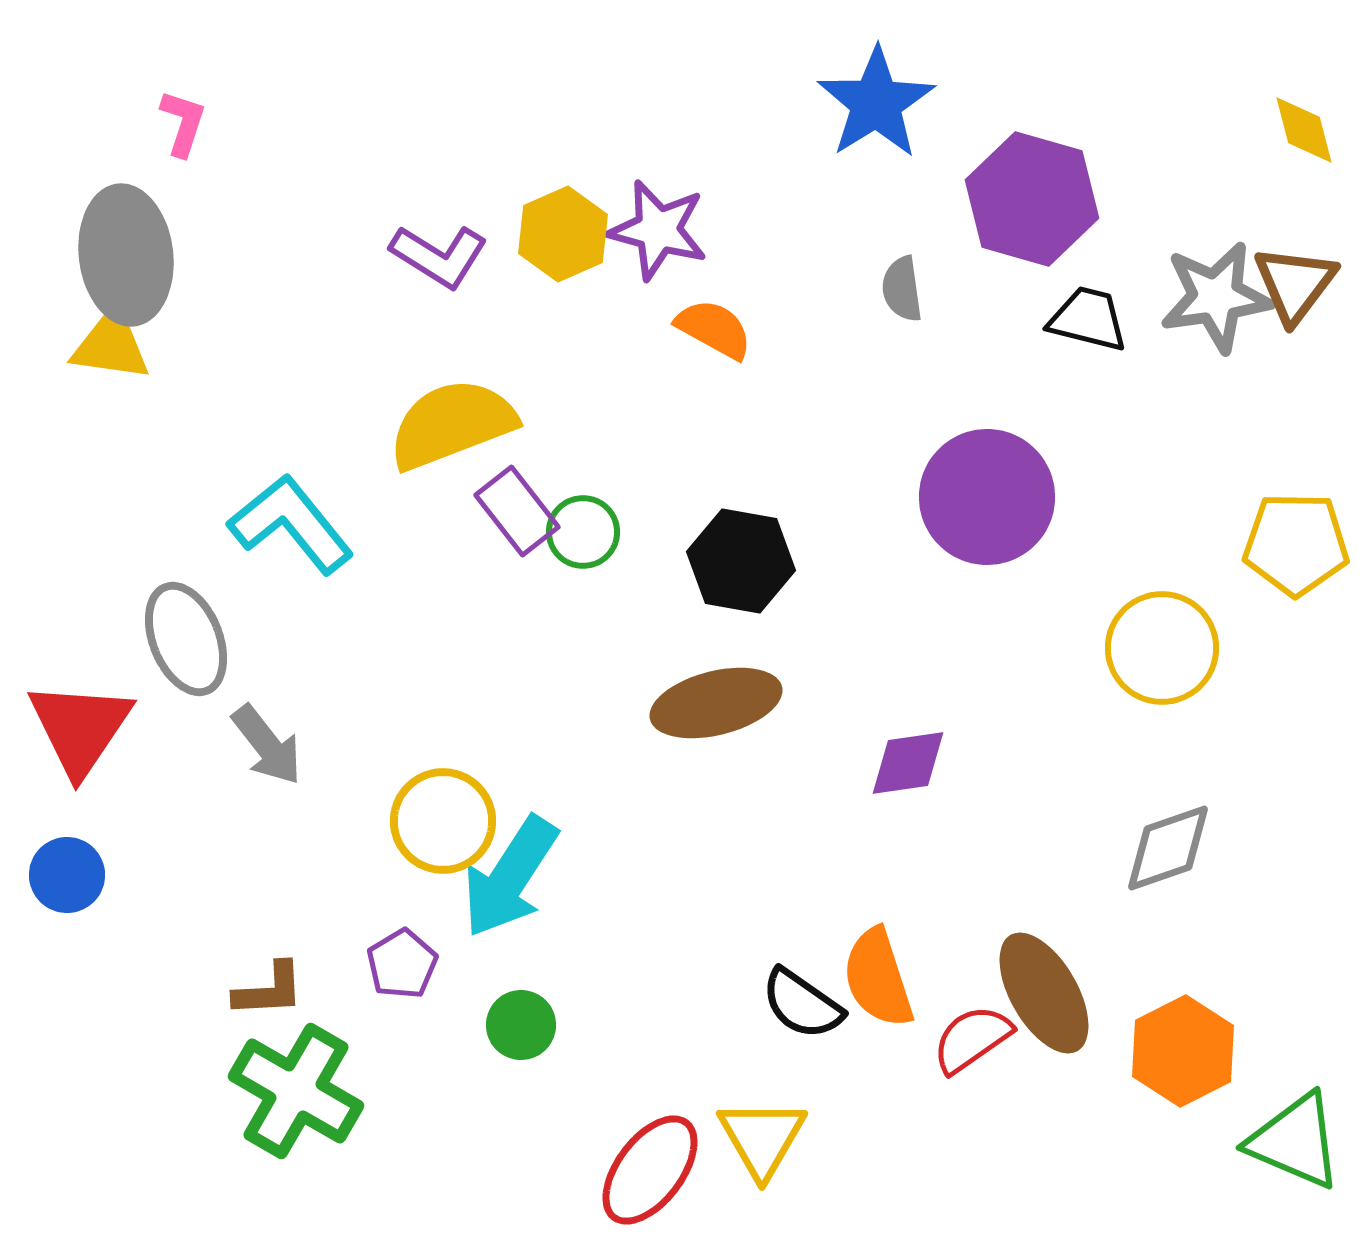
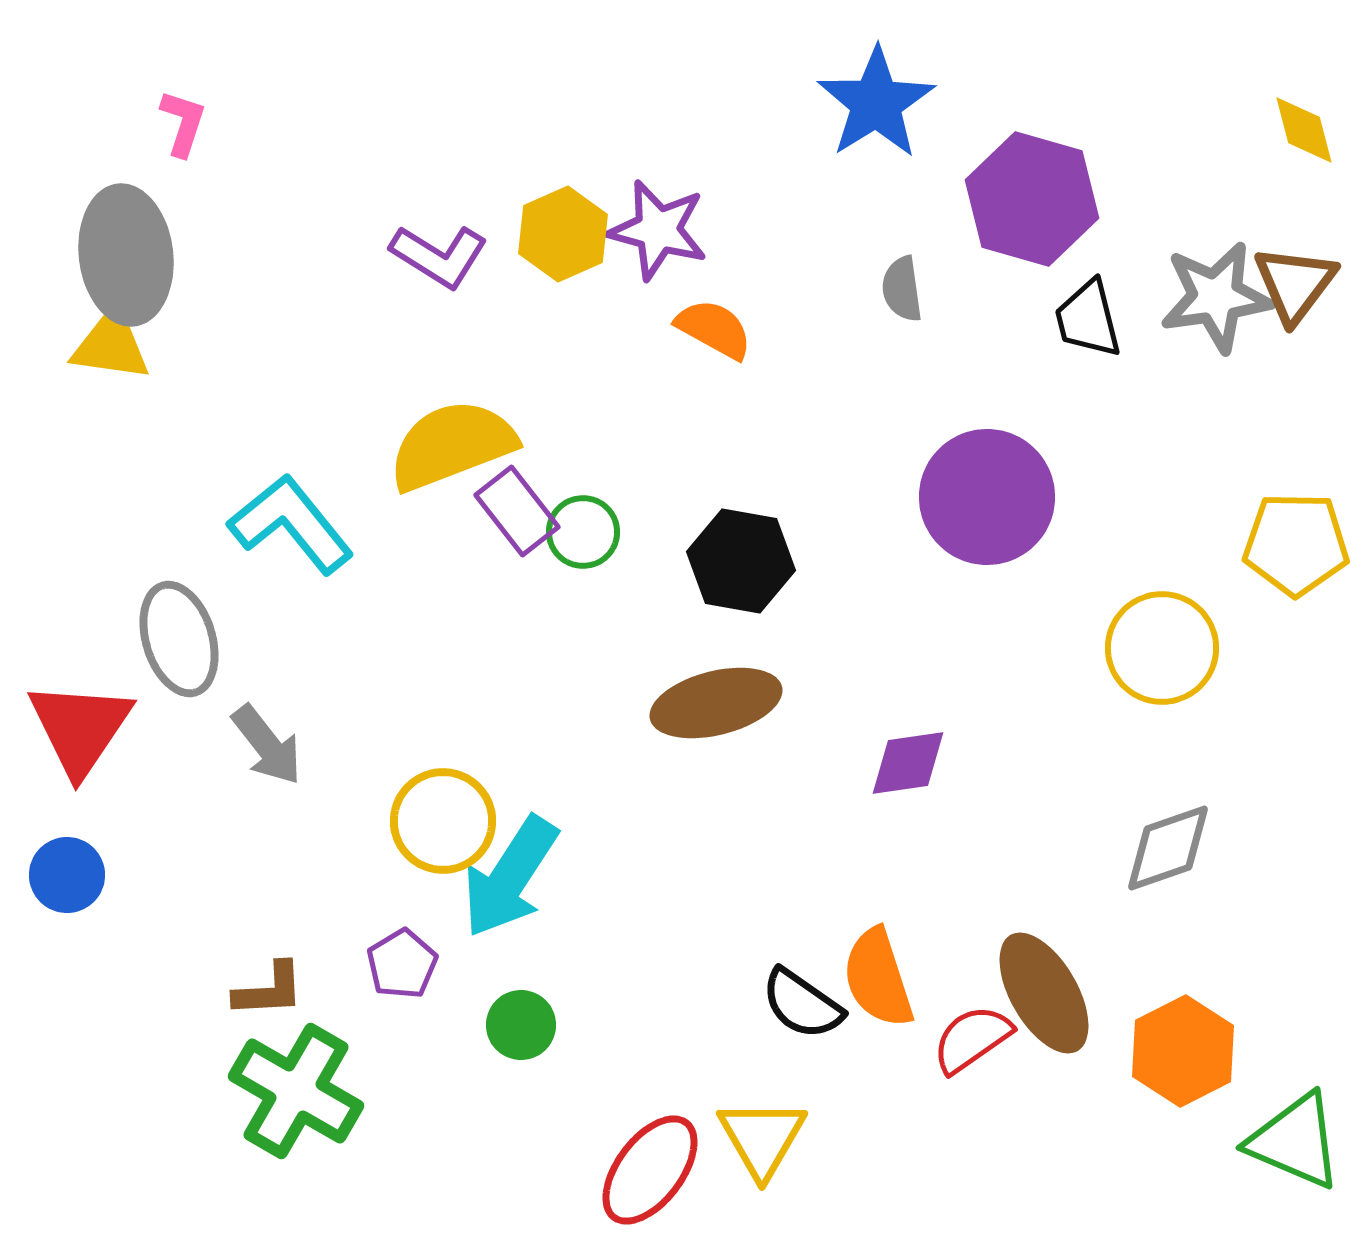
black trapezoid at (1088, 319): rotated 118 degrees counterclockwise
yellow semicircle at (452, 424): moved 21 px down
gray ellipse at (186, 639): moved 7 px left; rotated 5 degrees clockwise
